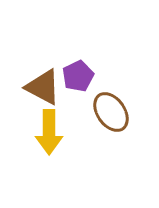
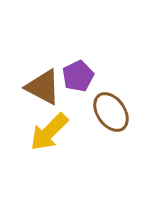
yellow arrow: rotated 45 degrees clockwise
